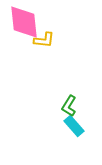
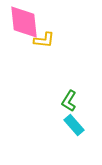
green L-shape: moved 5 px up
cyan rectangle: moved 1 px up
